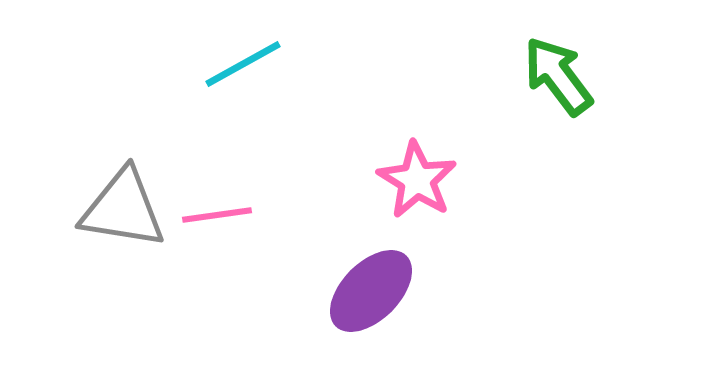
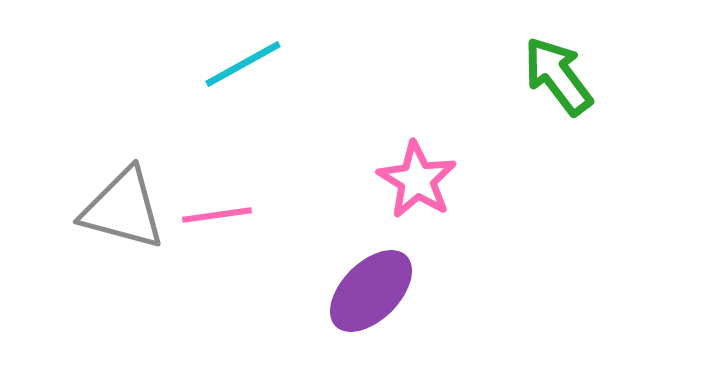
gray triangle: rotated 6 degrees clockwise
